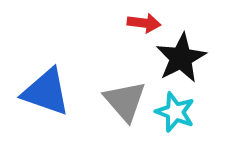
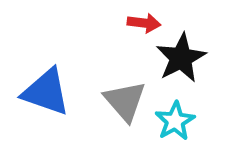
cyan star: moved 9 px down; rotated 21 degrees clockwise
